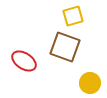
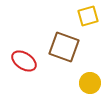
yellow square: moved 15 px right
brown square: moved 1 px left
